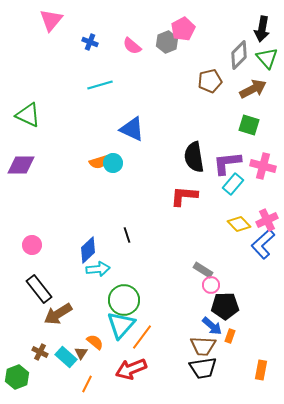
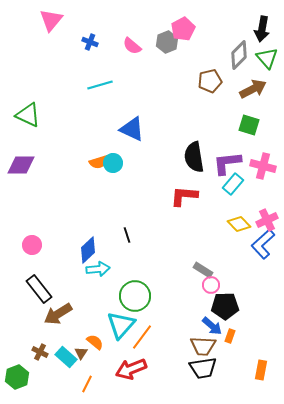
green circle at (124, 300): moved 11 px right, 4 px up
